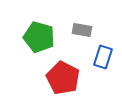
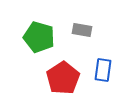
blue rectangle: moved 13 px down; rotated 10 degrees counterclockwise
red pentagon: rotated 12 degrees clockwise
